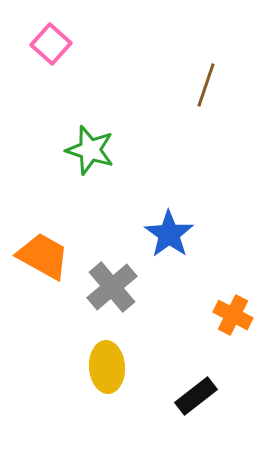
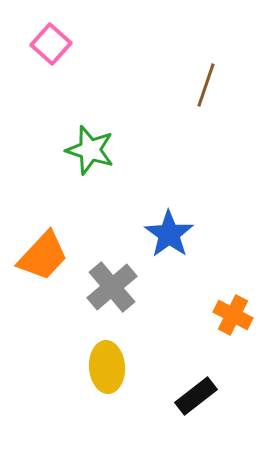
orange trapezoid: rotated 104 degrees clockwise
